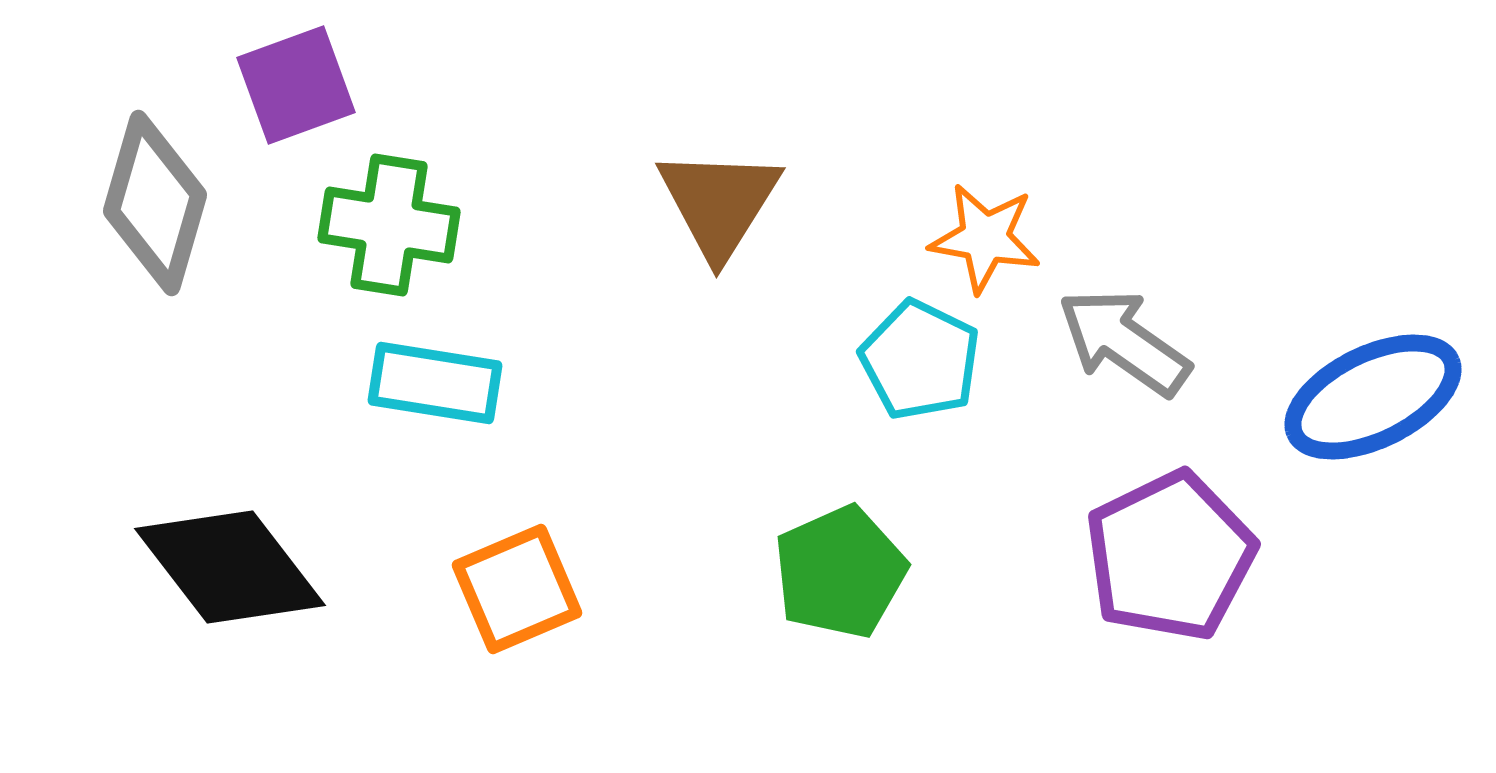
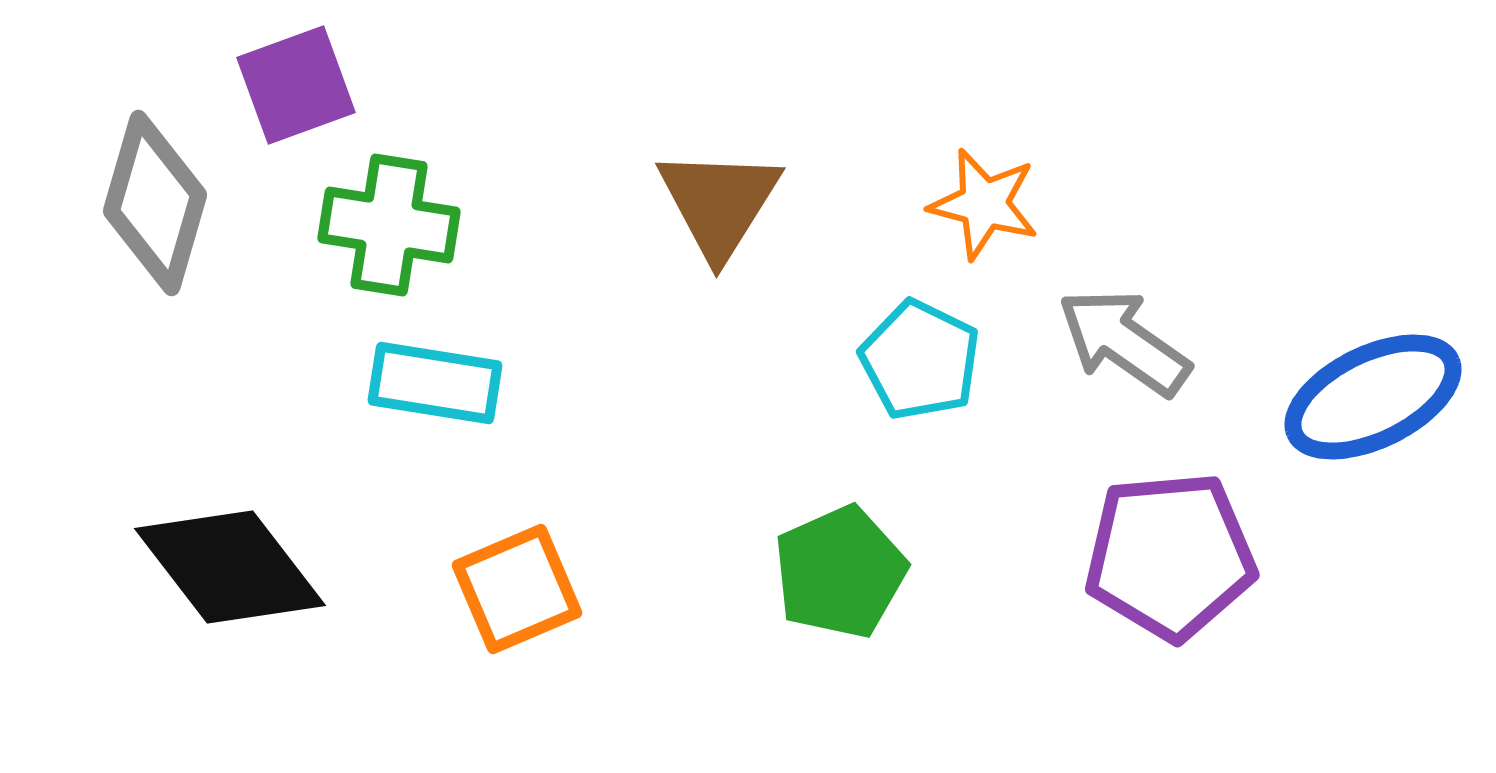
orange star: moved 1 px left, 34 px up; rotated 5 degrees clockwise
purple pentagon: rotated 21 degrees clockwise
